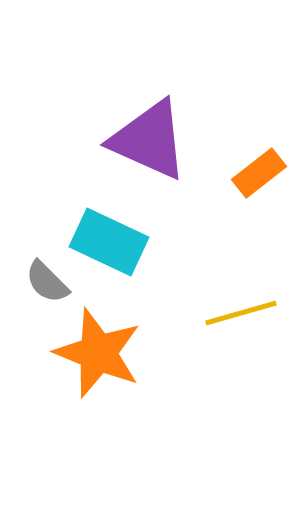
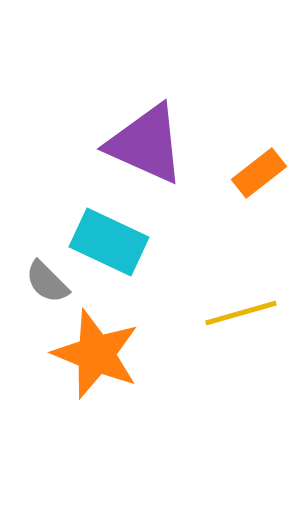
purple triangle: moved 3 px left, 4 px down
orange star: moved 2 px left, 1 px down
